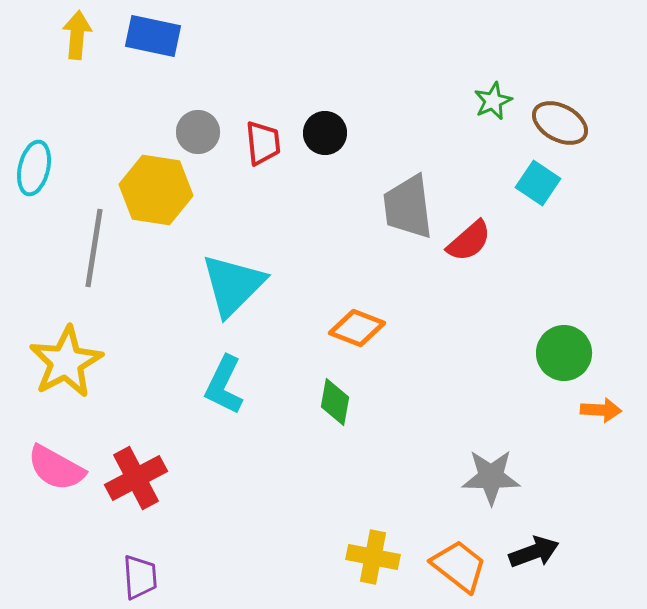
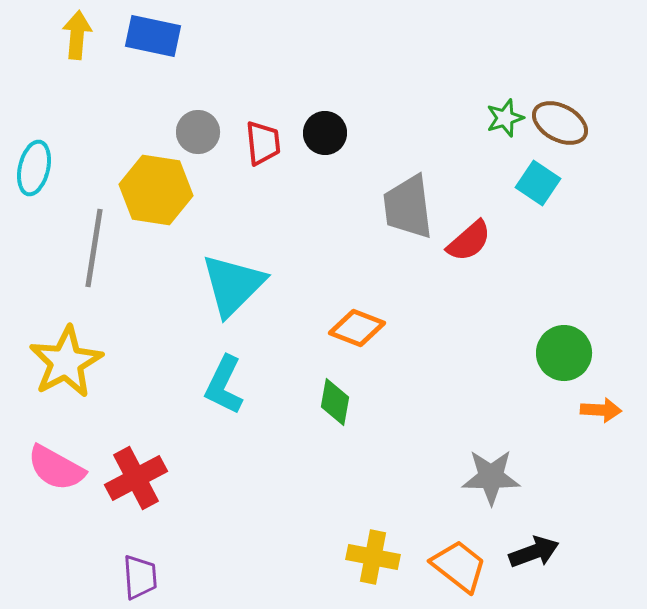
green star: moved 12 px right, 17 px down; rotated 6 degrees clockwise
